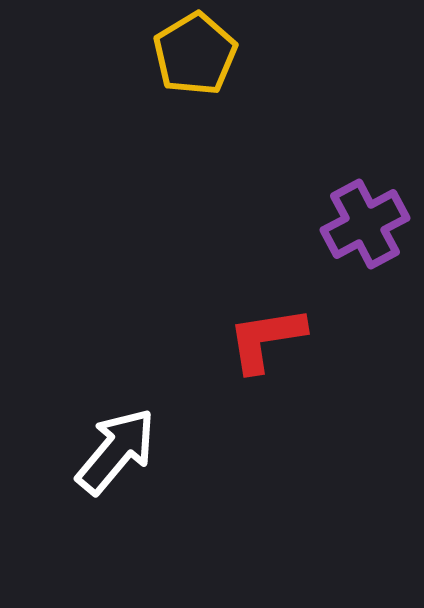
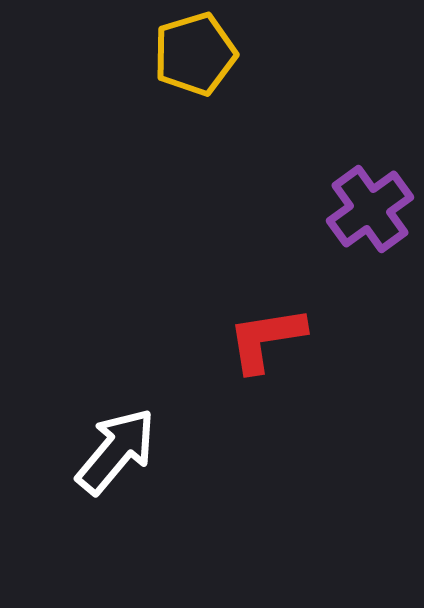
yellow pentagon: rotated 14 degrees clockwise
purple cross: moved 5 px right, 15 px up; rotated 8 degrees counterclockwise
